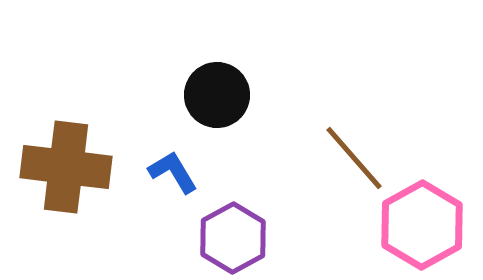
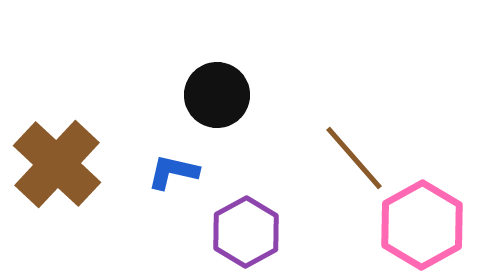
brown cross: moved 9 px left, 3 px up; rotated 36 degrees clockwise
blue L-shape: rotated 46 degrees counterclockwise
purple hexagon: moved 13 px right, 6 px up
